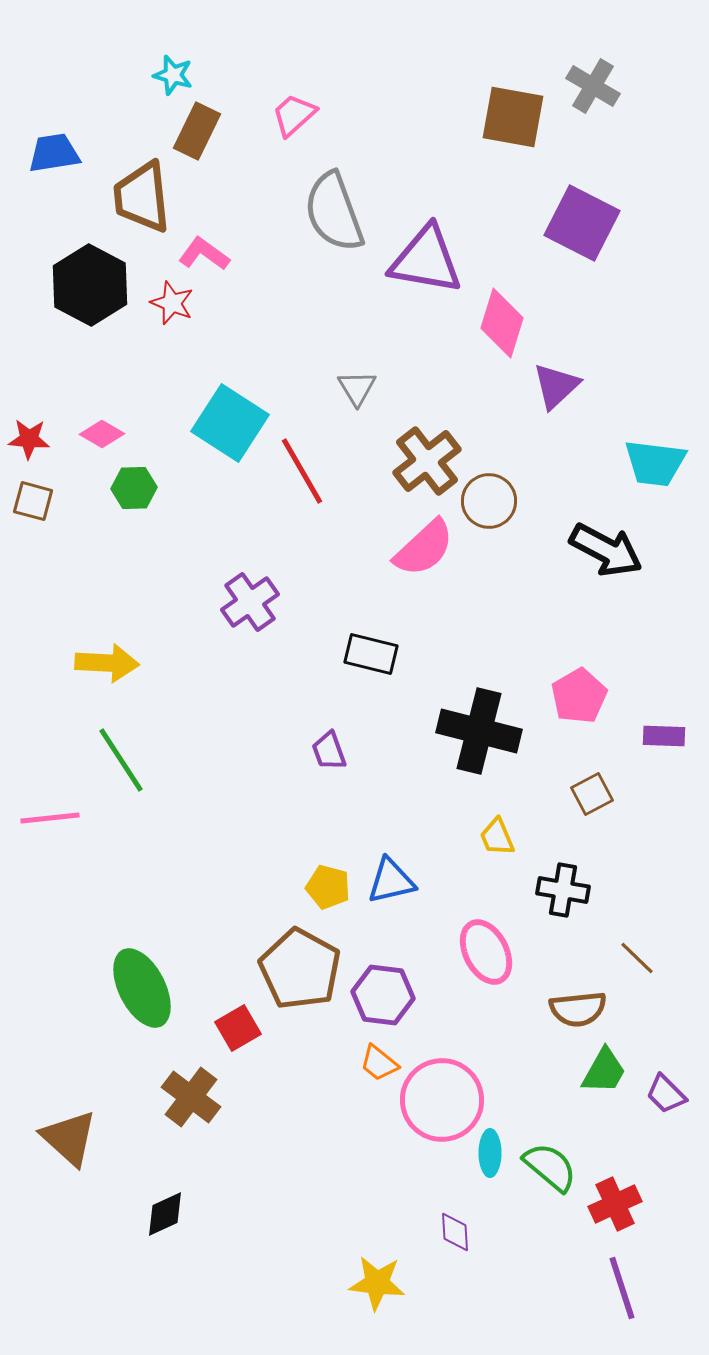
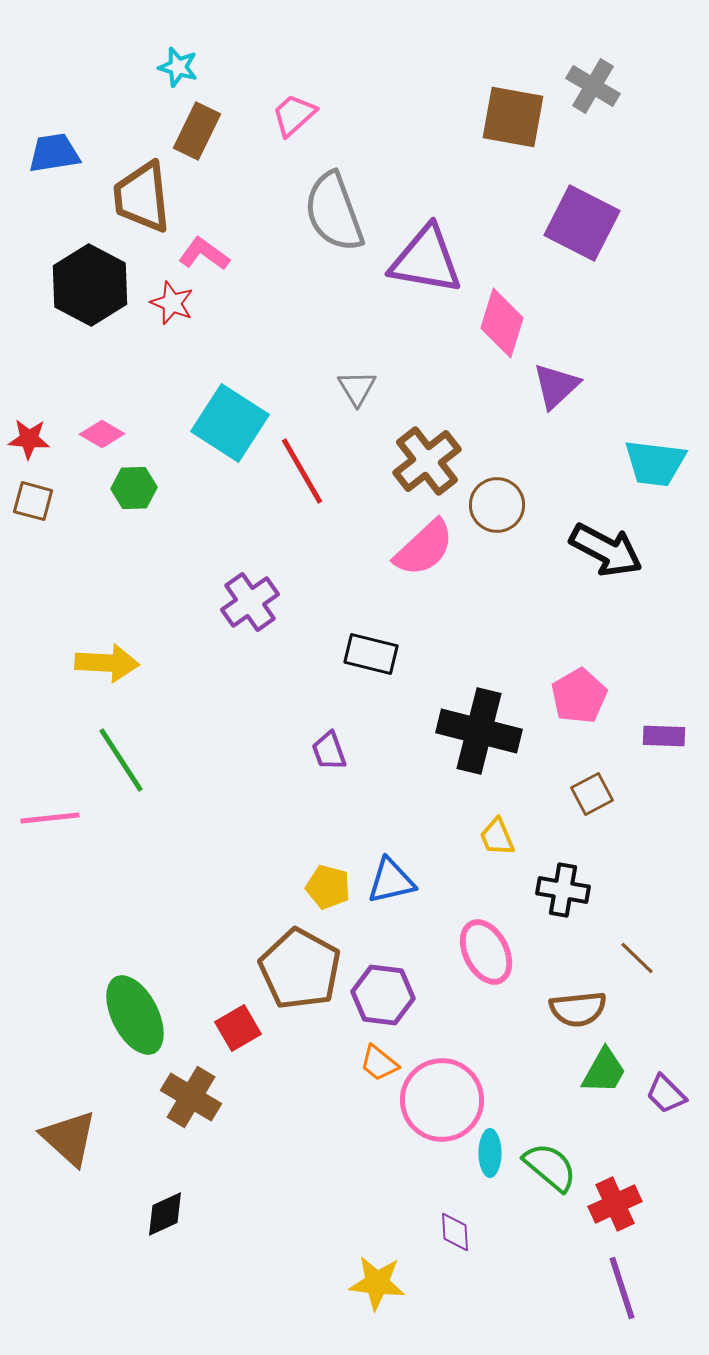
cyan star at (173, 75): moved 5 px right, 8 px up
brown circle at (489, 501): moved 8 px right, 4 px down
green ellipse at (142, 988): moved 7 px left, 27 px down
brown cross at (191, 1097): rotated 6 degrees counterclockwise
